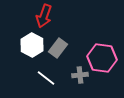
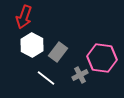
red arrow: moved 20 px left, 1 px down
gray rectangle: moved 4 px down
gray cross: rotated 21 degrees counterclockwise
